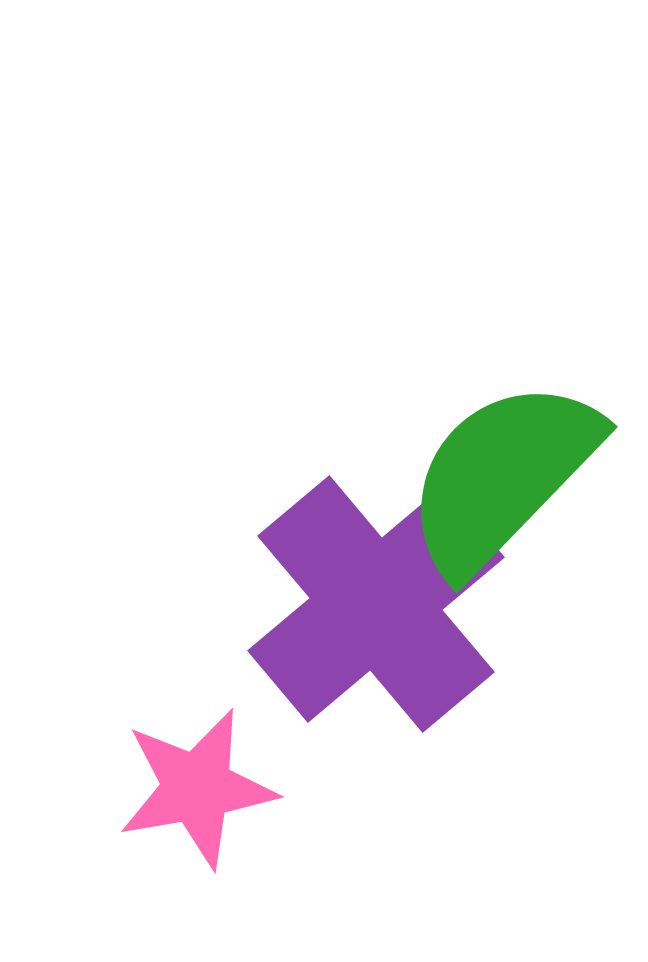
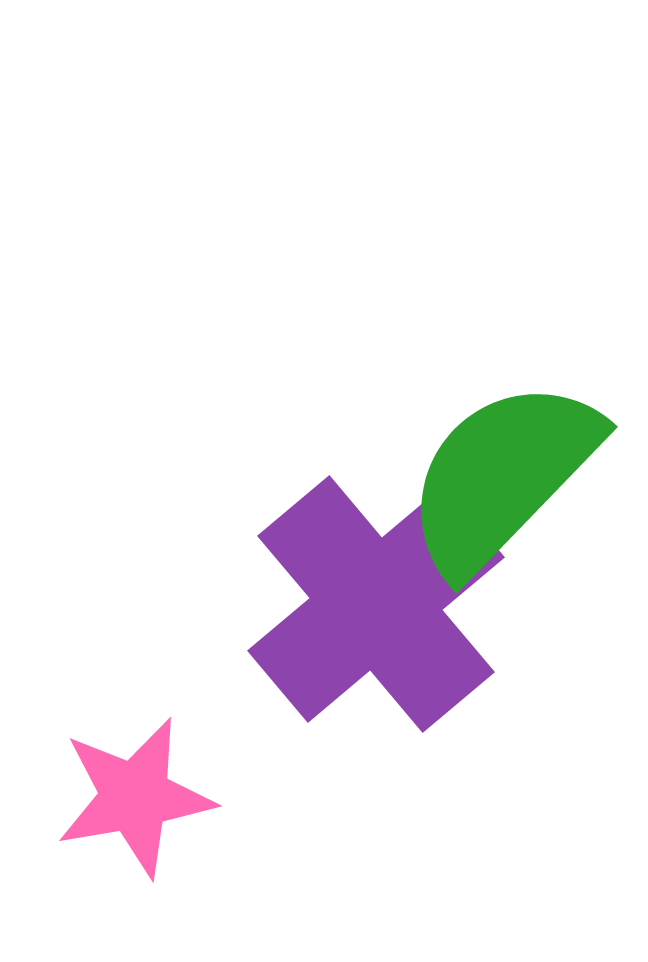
pink star: moved 62 px left, 9 px down
